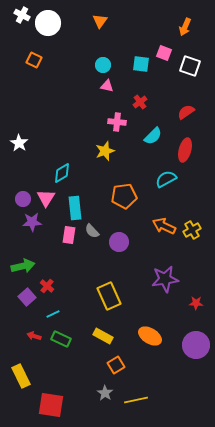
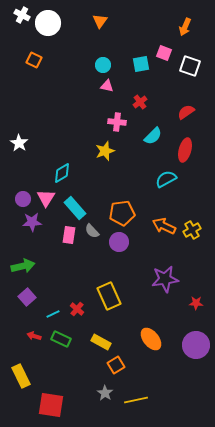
cyan square at (141, 64): rotated 18 degrees counterclockwise
orange pentagon at (124, 196): moved 2 px left, 17 px down
cyan rectangle at (75, 208): rotated 35 degrees counterclockwise
red cross at (47, 286): moved 30 px right, 23 px down
yellow rectangle at (103, 336): moved 2 px left, 6 px down
orange ellipse at (150, 336): moved 1 px right, 3 px down; rotated 20 degrees clockwise
